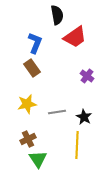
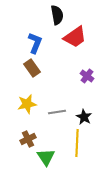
yellow line: moved 2 px up
green triangle: moved 8 px right, 2 px up
